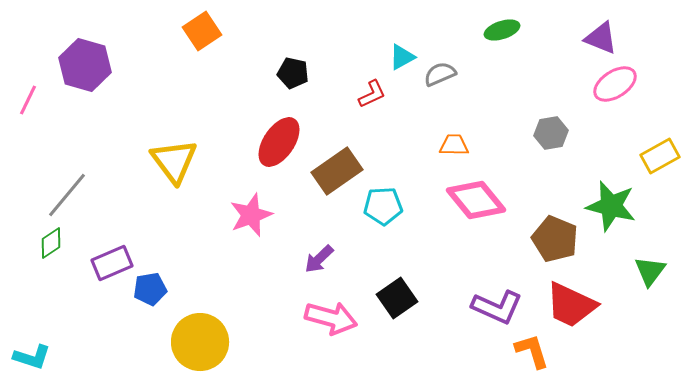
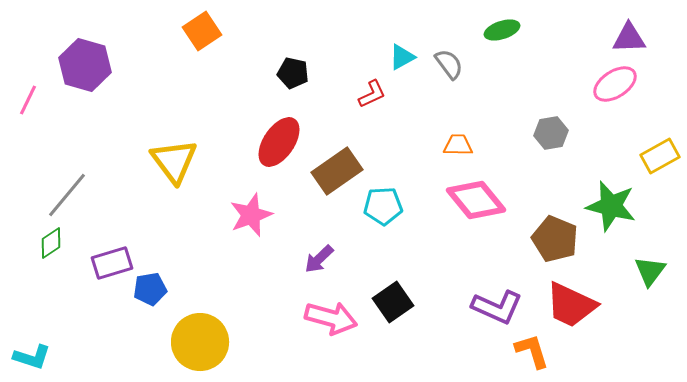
purple triangle: moved 28 px right; rotated 24 degrees counterclockwise
gray semicircle: moved 9 px right, 10 px up; rotated 76 degrees clockwise
orange trapezoid: moved 4 px right
purple rectangle: rotated 6 degrees clockwise
black square: moved 4 px left, 4 px down
